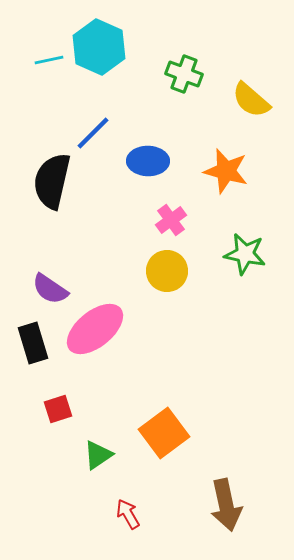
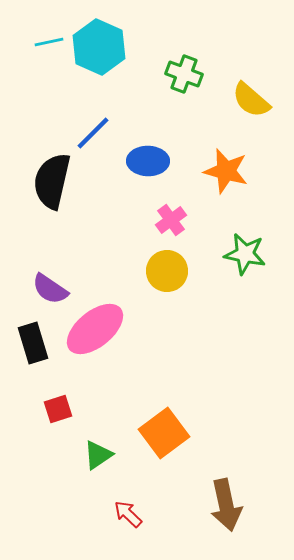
cyan line: moved 18 px up
red arrow: rotated 16 degrees counterclockwise
